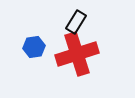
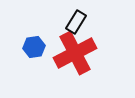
red cross: moved 2 px left, 1 px up; rotated 9 degrees counterclockwise
